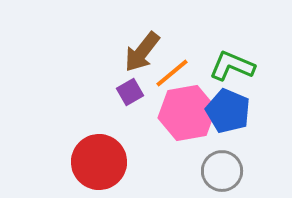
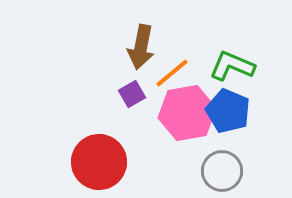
brown arrow: moved 1 px left, 5 px up; rotated 27 degrees counterclockwise
purple square: moved 2 px right, 2 px down
